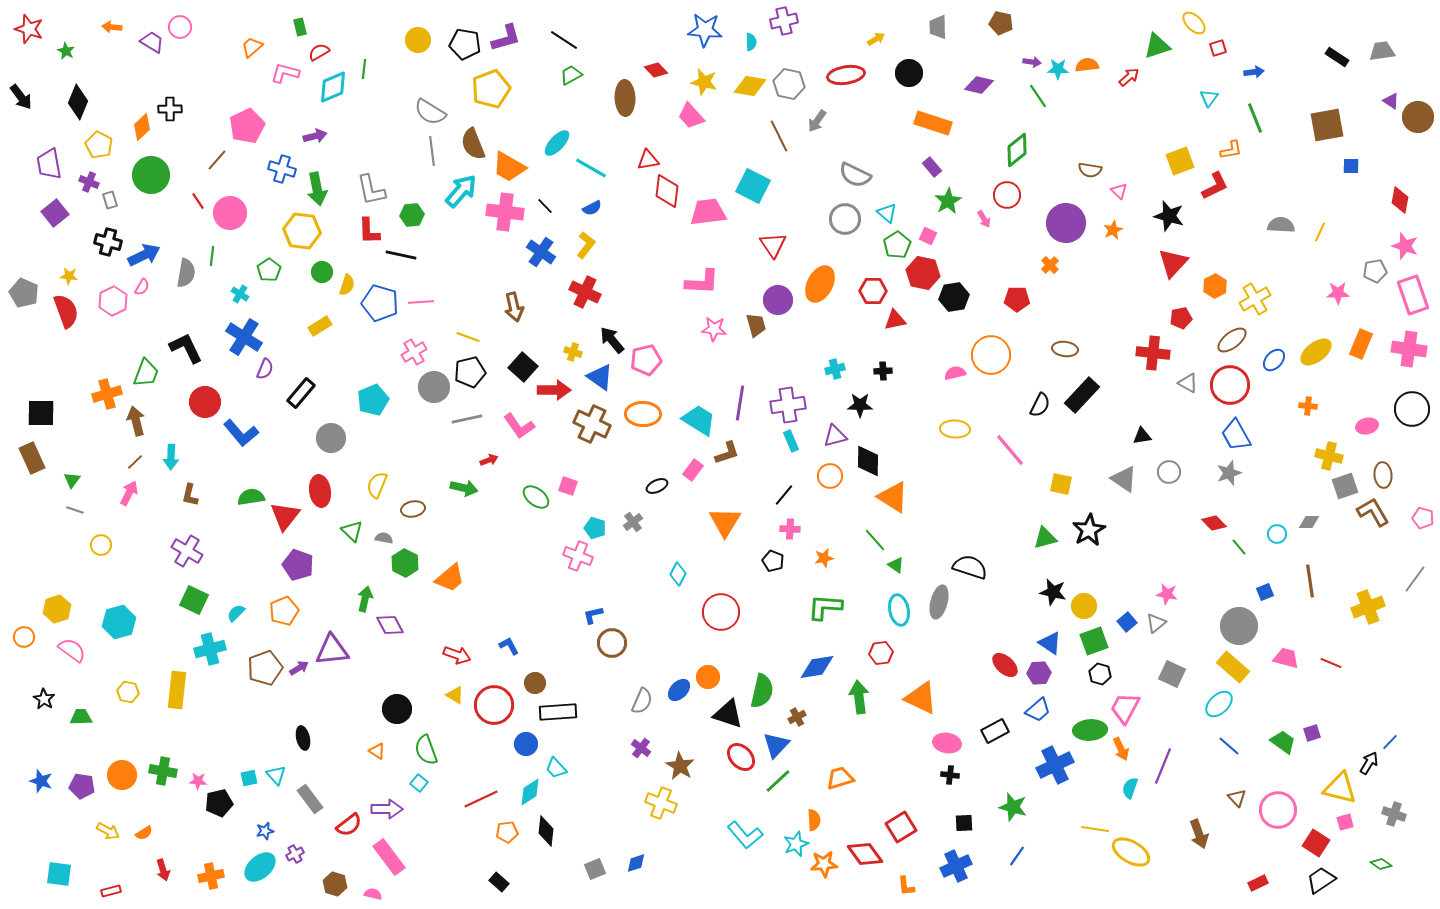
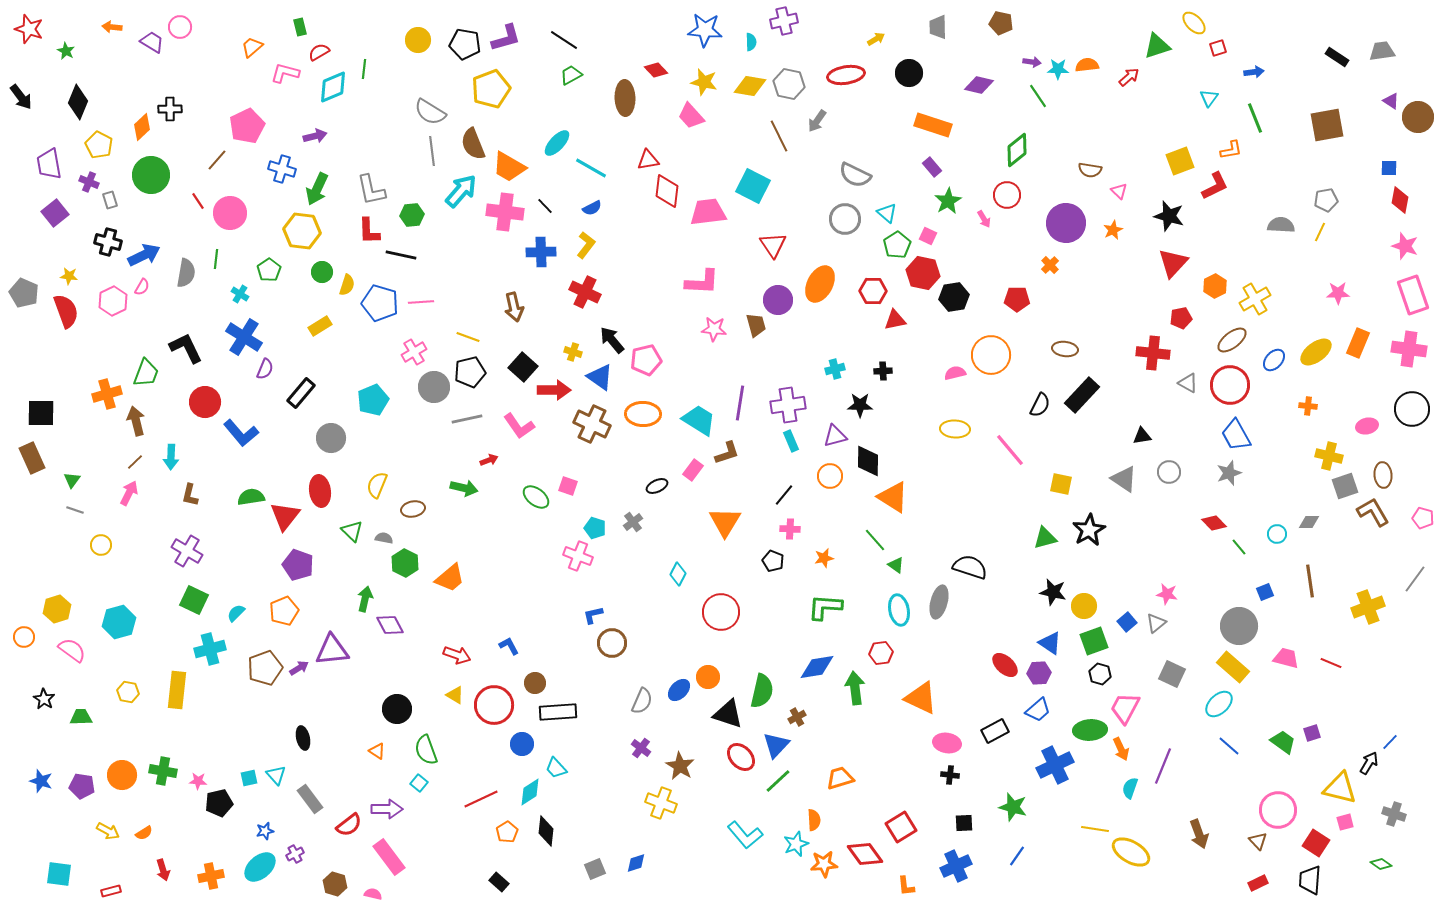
orange rectangle at (933, 123): moved 2 px down
blue square at (1351, 166): moved 38 px right, 2 px down
green arrow at (317, 189): rotated 36 degrees clockwise
blue cross at (541, 252): rotated 36 degrees counterclockwise
green line at (212, 256): moved 4 px right, 3 px down
gray pentagon at (1375, 271): moved 49 px left, 71 px up
orange rectangle at (1361, 344): moved 3 px left, 1 px up
green arrow at (859, 697): moved 4 px left, 9 px up
blue circle at (526, 744): moved 4 px left
brown triangle at (1237, 798): moved 21 px right, 43 px down
orange pentagon at (507, 832): rotated 25 degrees counterclockwise
black trapezoid at (1321, 880): moved 11 px left; rotated 52 degrees counterclockwise
